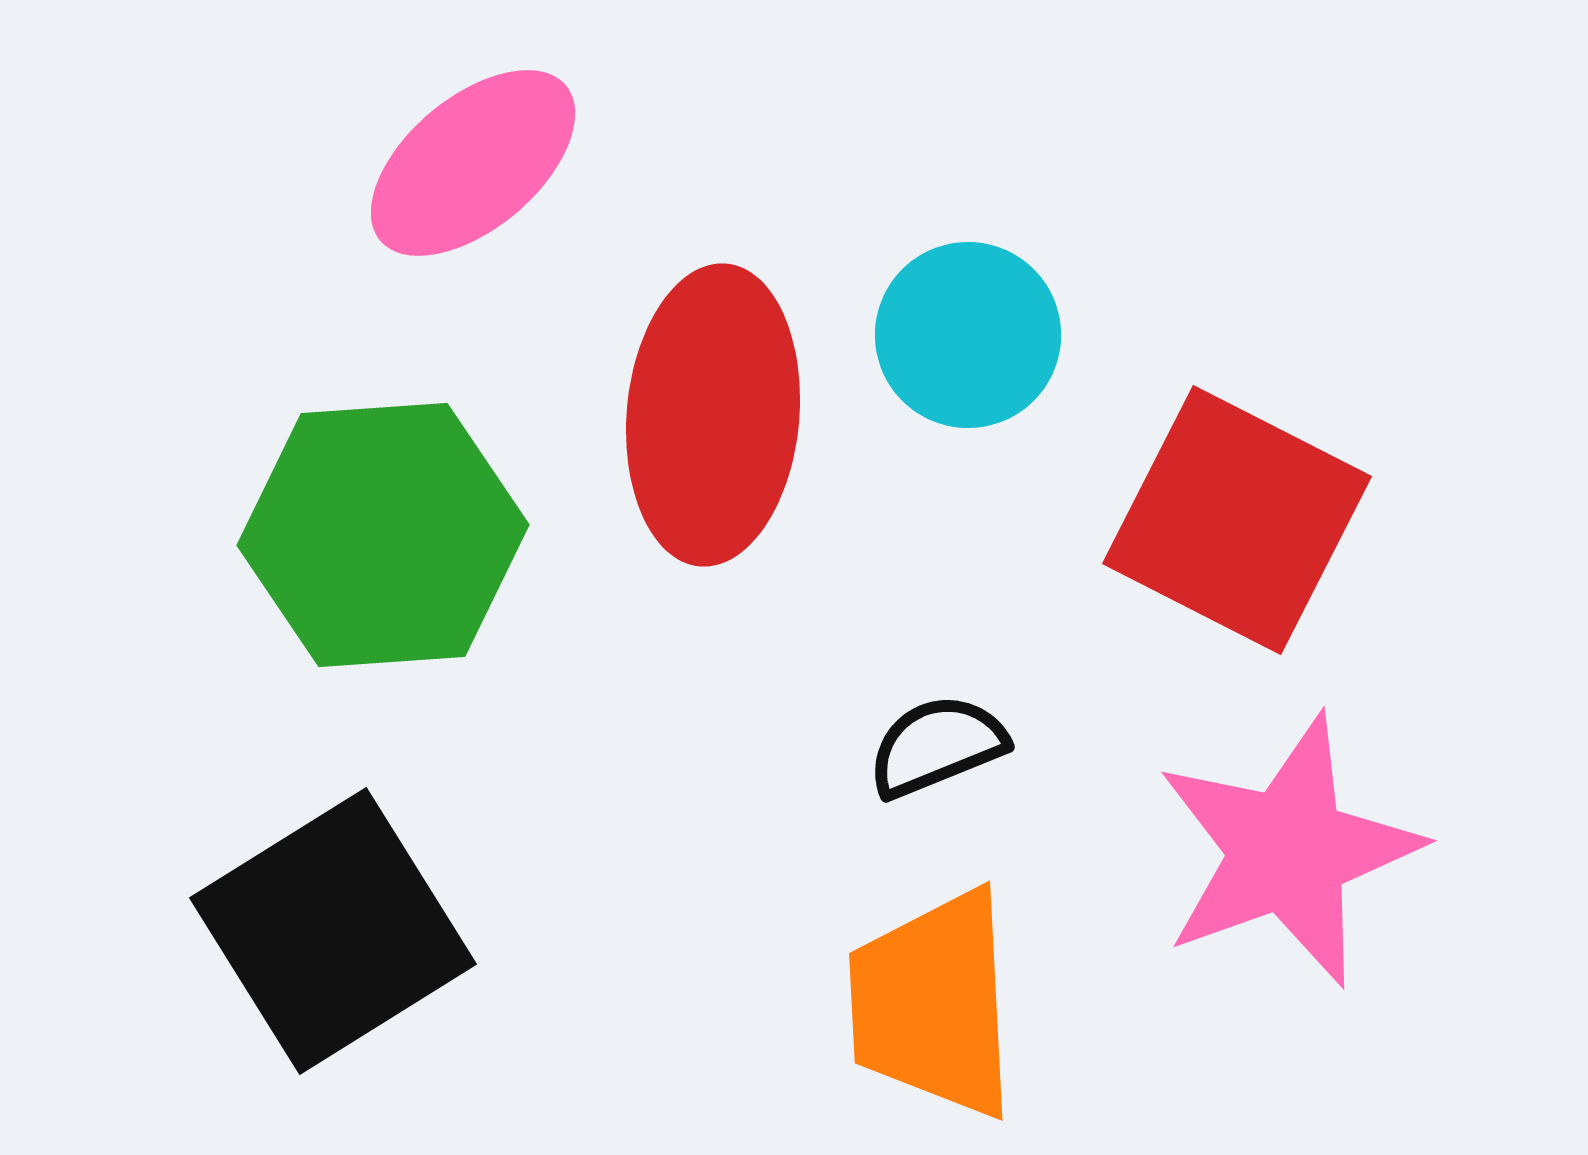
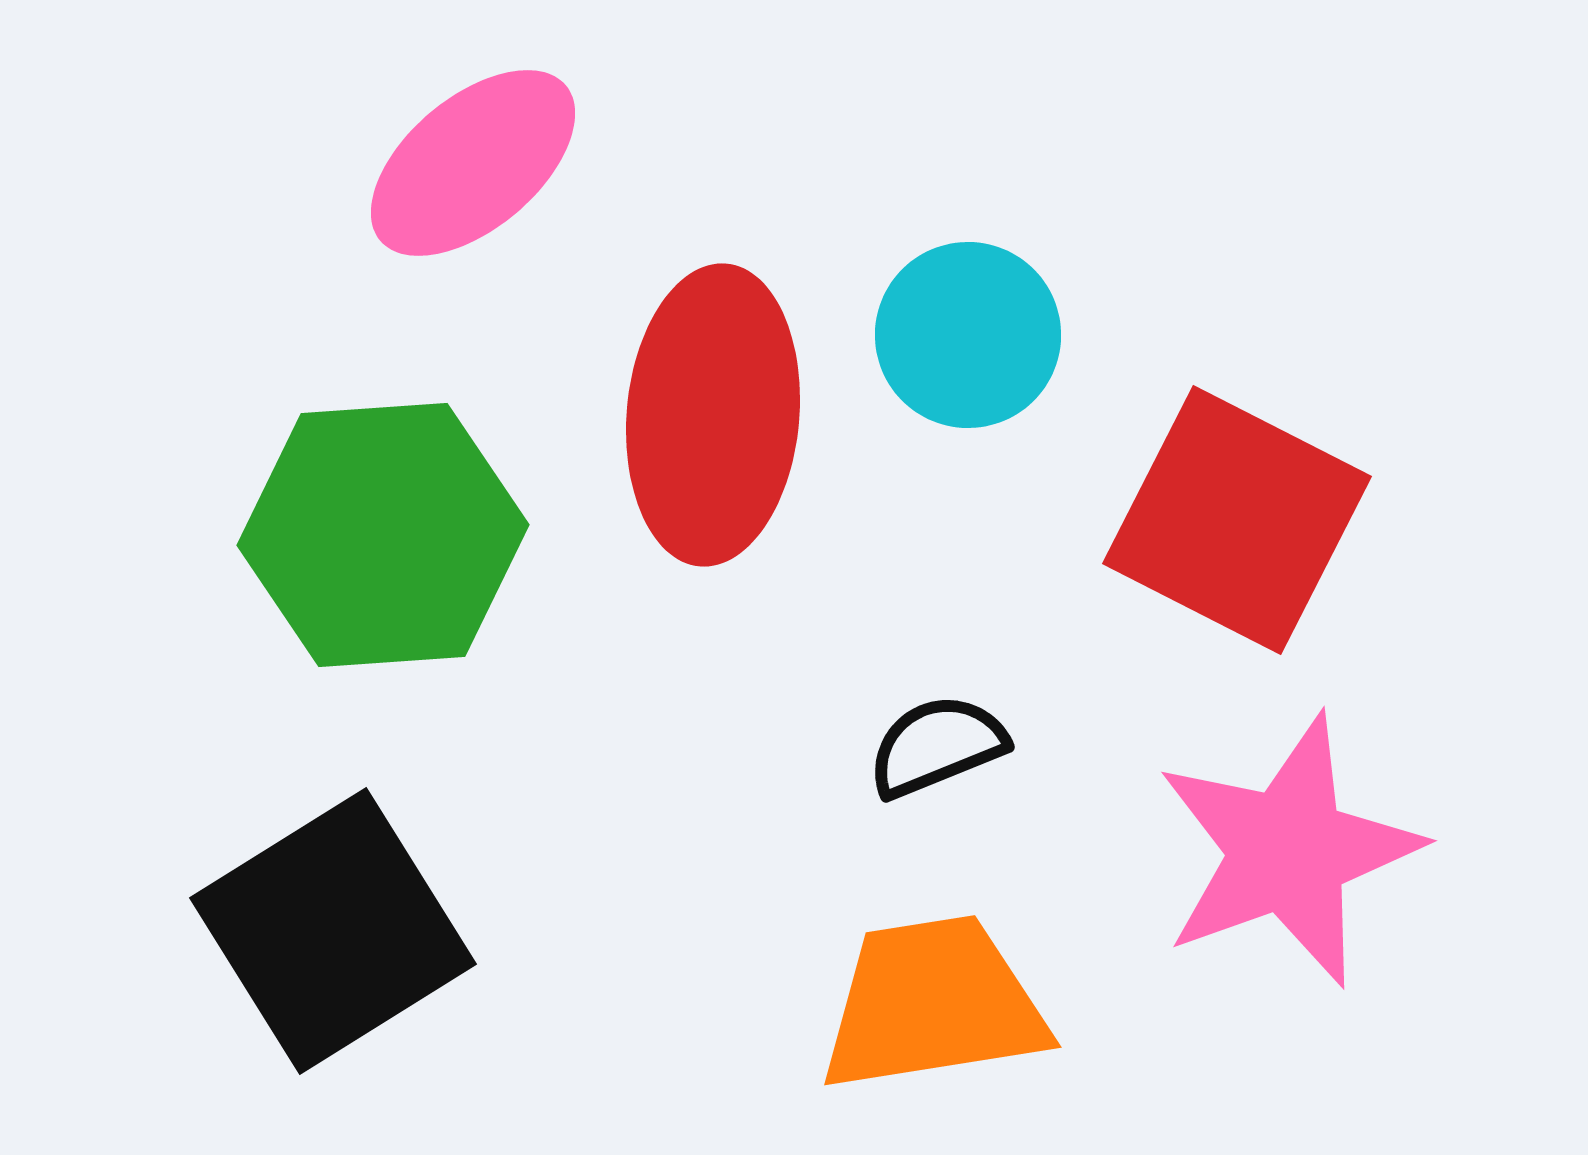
orange trapezoid: rotated 84 degrees clockwise
